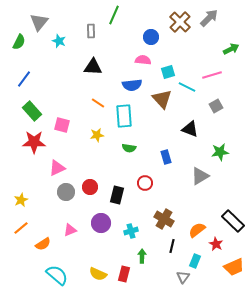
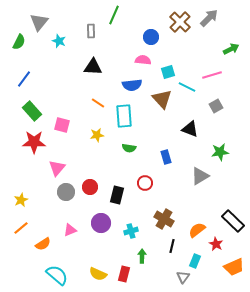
pink triangle at (57, 168): rotated 24 degrees counterclockwise
